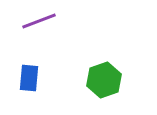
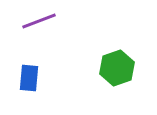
green hexagon: moved 13 px right, 12 px up
